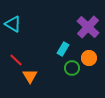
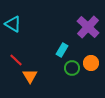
cyan rectangle: moved 1 px left, 1 px down
orange circle: moved 2 px right, 5 px down
